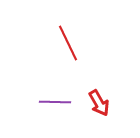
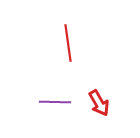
red line: rotated 18 degrees clockwise
